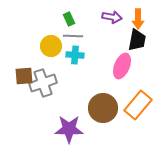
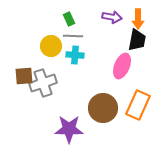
orange rectangle: rotated 16 degrees counterclockwise
